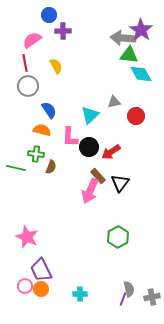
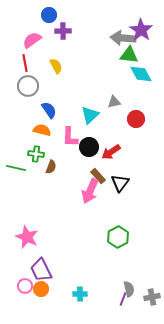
red circle: moved 3 px down
